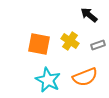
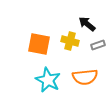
black arrow: moved 2 px left, 9 px down
yellow cross: rotated 18 degrees counterclockwise
orange semicircle: rotated 15 degrees clockwise
